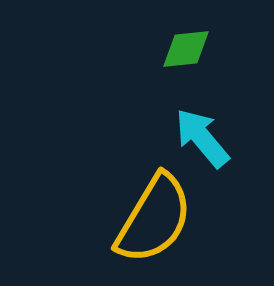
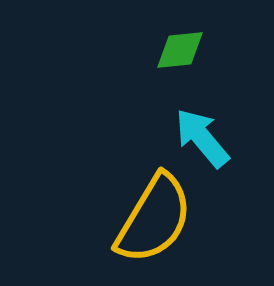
green diamond: moved 6 px left, 1 px down
